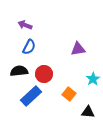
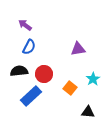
purple arrow: rotated 16 degrees clockwise
orange square: moved 1 px right, 6 px up
